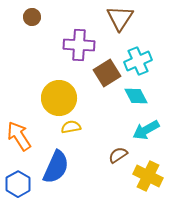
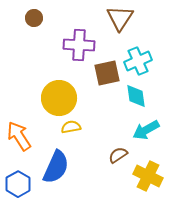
brown circle: moved 2 px right, 1 px down
brown square: rotated 20 degrees clockwise
cyan diamond: rotated 20 degrees clockwise
